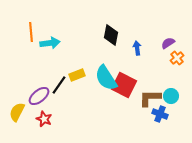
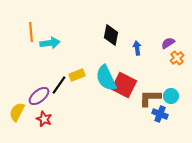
cyan semicircle: rotated 8 degrees clockwise
